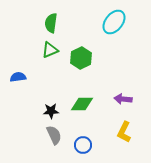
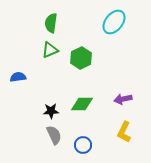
purple arrow: rotated 18 degrees counterclockwise
